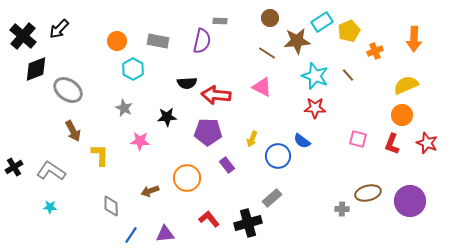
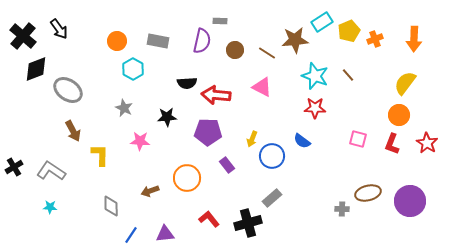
brown circle at (270, 18): moved 35 px left, 32 px down
black arrow at (59, 29): rotated 80 degrees counterclockwise
brown star at (297, 41): moved 2 px left, 1 px up
orange cross at (375, 51): moved 12 px up
yellow semicircle at (406, 85): moved 1 px left, 2 px up; rotated 30 degrees counterclockwise
orange circle at (402, 115): moved 3 px left
red star at (427, 143): rotated 10 degrees clockwise
blue circle at (278, 156): moved 6 px left
